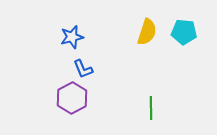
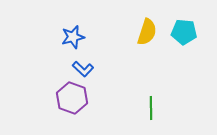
blue star: moved 1 px right
blue L-shape: rotated 25 degrees counterclockwise
purple hexagon: rotated 12 degrees counterclockwise
